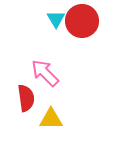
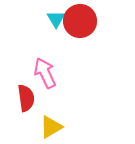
red circle: moved 2 px left
pink arrow: rotated 20 degrees clockwise
yellow triangle: moved 8 px down; rotated 30 degrees counterclockwise
